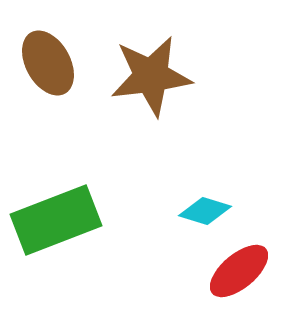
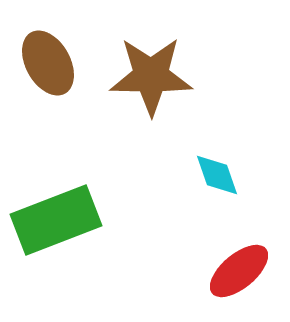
brown star: rotated 8 degrees clockwise
cyan diamond: moved 12 px right, 36 px up; rotated 54 degrees clockwise
